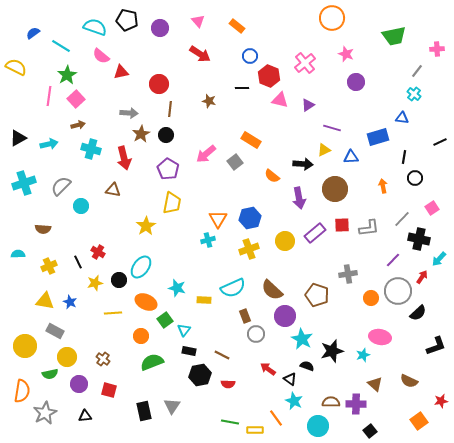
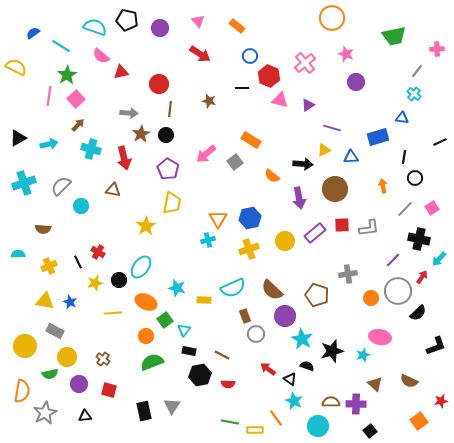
brown arrow at (78, 125): rotated 32 degrees counterclockwise
gray line at (402, 219): moved 3 px right, 10 px up
orange circle at (141, 336): moved 5 px right
